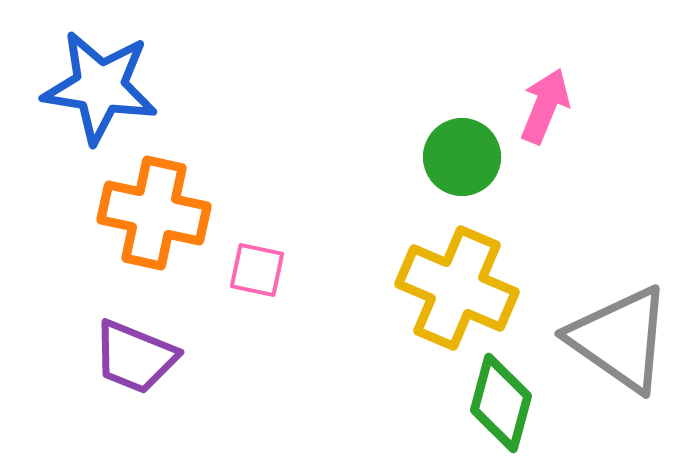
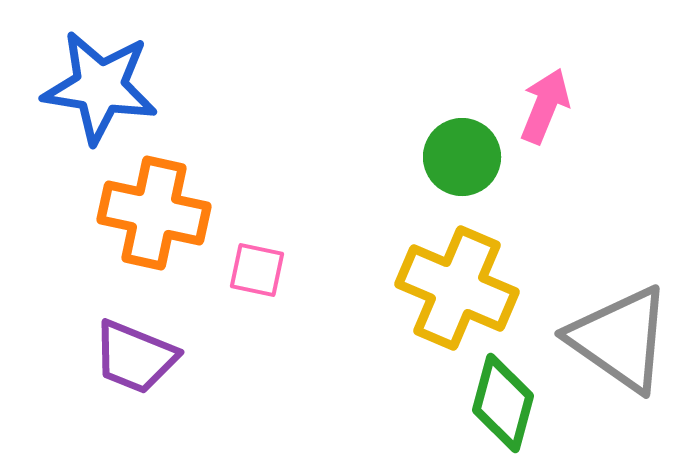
green diamond: moved 2 px right
